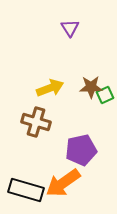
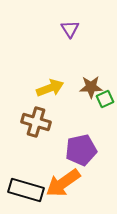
purple triangle: moved 1 px down
green square: moved 4 px down
